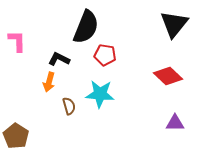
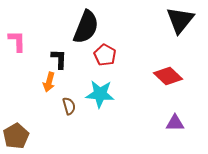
black triangle: moved 6 px right, 4 px up
red pentagon: rotated 20 degrees clockwise
black L-shape: rotated 65 degrees clockwise
brown pentagon: rotated 10 degrees clockwise
